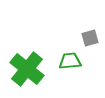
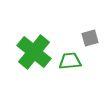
green cross: moved 7 px right, 17 px up
